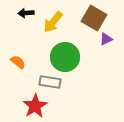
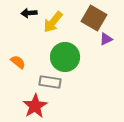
black arrow: moved 3 px right
